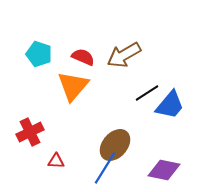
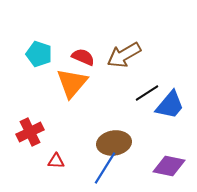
orange triangle: moved 1 px left, 3 px up
brown ellipse: moved 1 px left, 2 px up; rotated 40 degrees clockwise
purple diamond: moved 5 px right, 4 px up
